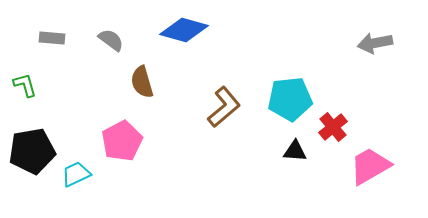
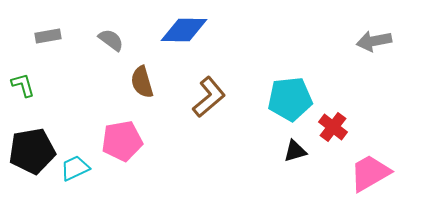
blue diamond: rotated 15 degrees counterclockwise
gray rectangle: moved 4 px left, 2 px up; rotated 15 degrees counterclockwise
gray arrow: moved 1 px left, 2 px up
green L-shape: moved 2 px left
brown L-shape: moved 15 px left, 10 px up
red cross: rotated 12 degrees counterclockwise
pink pentagon: rotated 18 degrees clockwise
black triangle: rotated 20 degrees counterclockwise
pink trapezoid: moved 7 px down
cyan trapezoid: moved 1 px left, 6 px up
